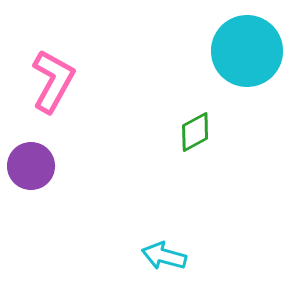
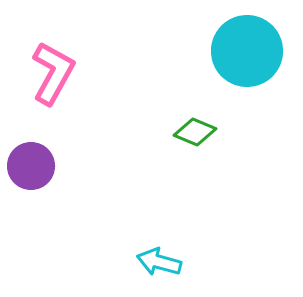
pink L-shape: moved 8 px up
green diamond: rotated 51 degrees clockwise
cyan arrow: moved 5 px left, 6 px down
